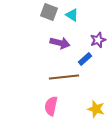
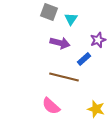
cyan triangle: moved 1 px left, 4 px down; rotated 32 degrees clockwise
blue rectangle: moved 1 px left
brown line: rotated 20 degrees clockwise
pink semicircle: rotated 60 degrees counterclockwise
